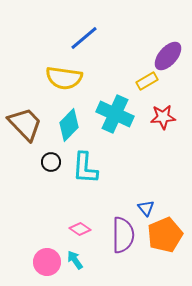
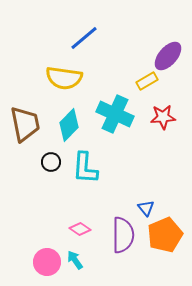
brown trapezoid: rotated 33 degrees clockwise
